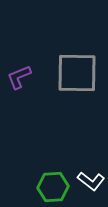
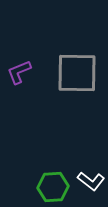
purple L-shape: moved 5 px up
